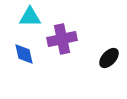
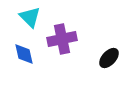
cyan triangle: rotated 45 degrees clockwise
